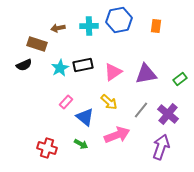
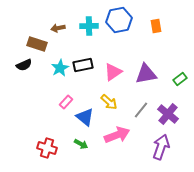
orange rectangle: rotated 16 degrees counterclockwise
